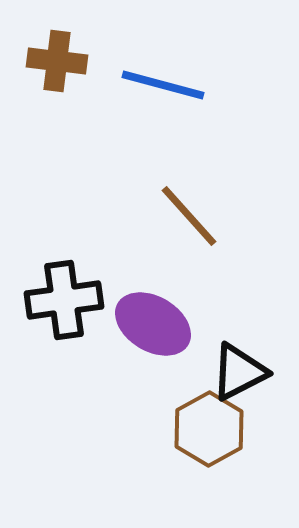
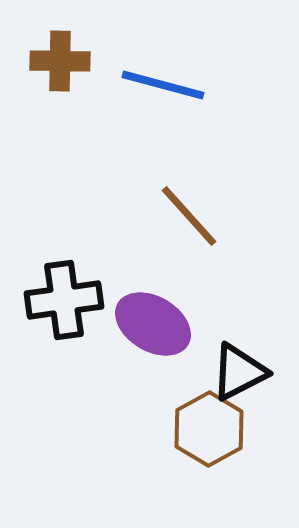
brown cross: moved 3 px right; rotated 6 degrees counterclockwise
